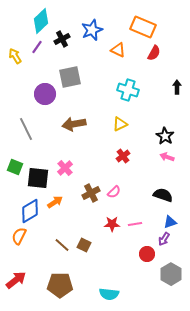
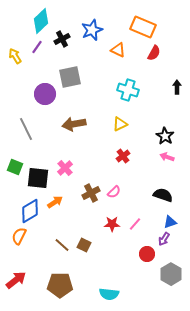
pink line: rotated 40 degrees counterclockwise
